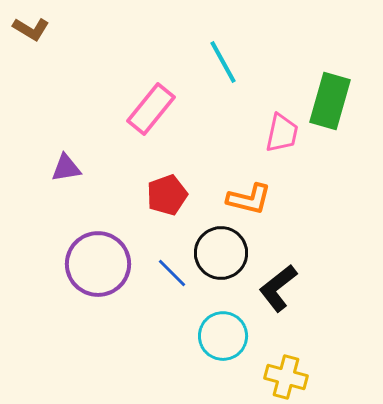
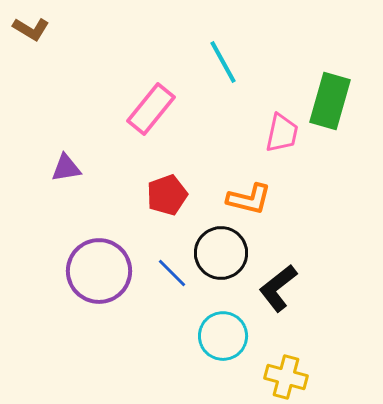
purple circle: moved 1 px right, 7 px down
